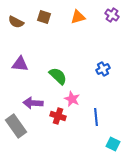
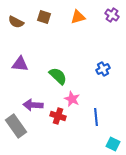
purple arrow: moved 2 px down
